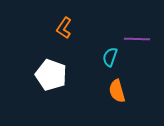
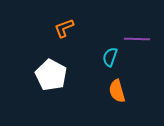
orange L-shape: rotated 35 degrees clockwise
white pentagon: rotated 8 degrees clockwise
